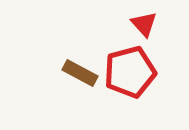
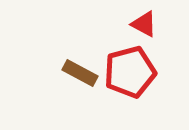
red triangle: rotated 20 degrees counterclockwise
